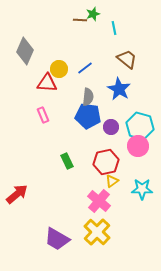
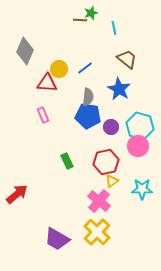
green star: moved 2 px left, 1 px up
